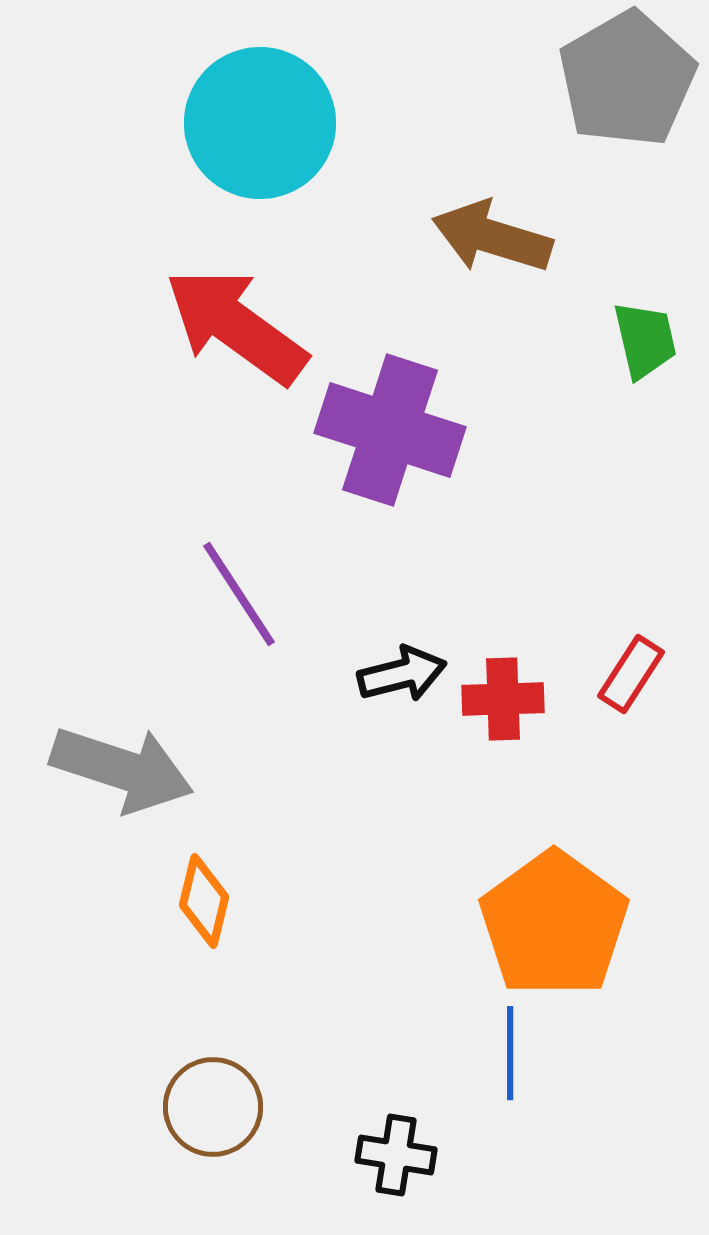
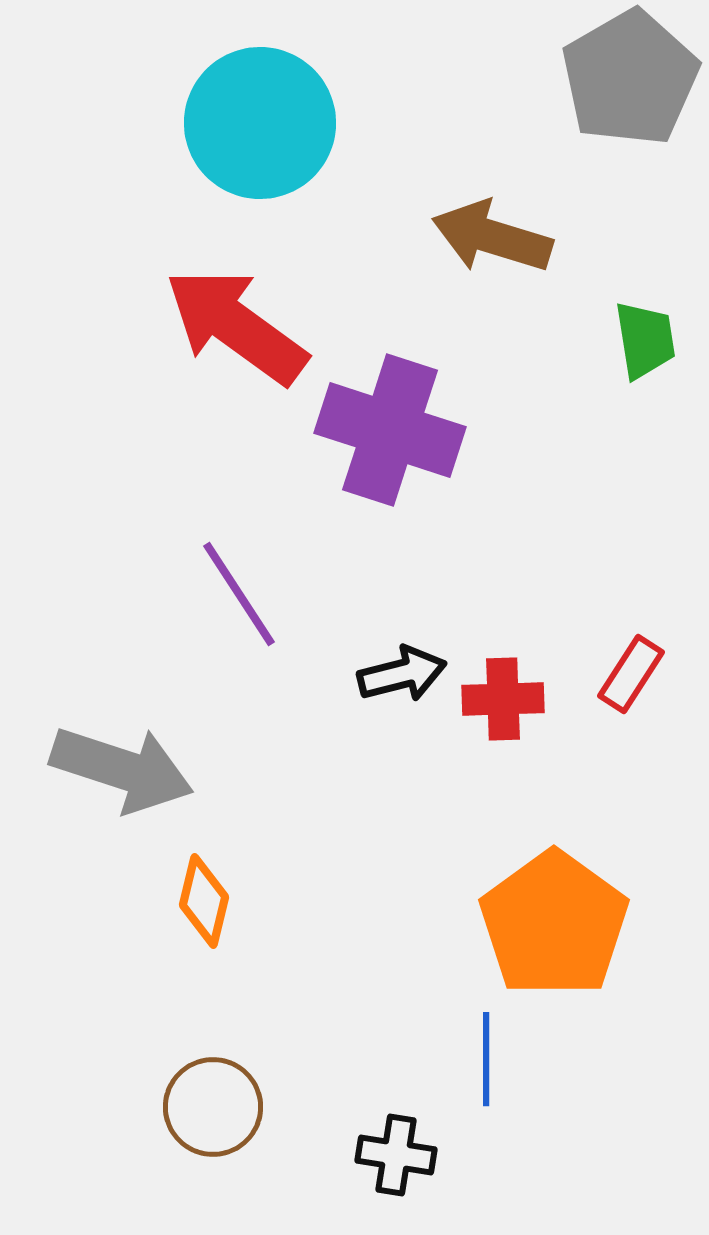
gray pentagon: moved 3 px right, 1 px up
green trapezoid: rotated 4 degrees clockwise
blue line: moved 24 px left, 6 px down
